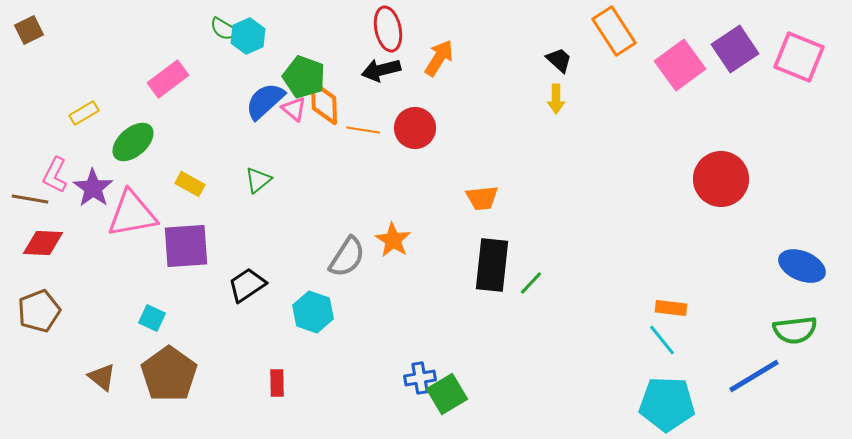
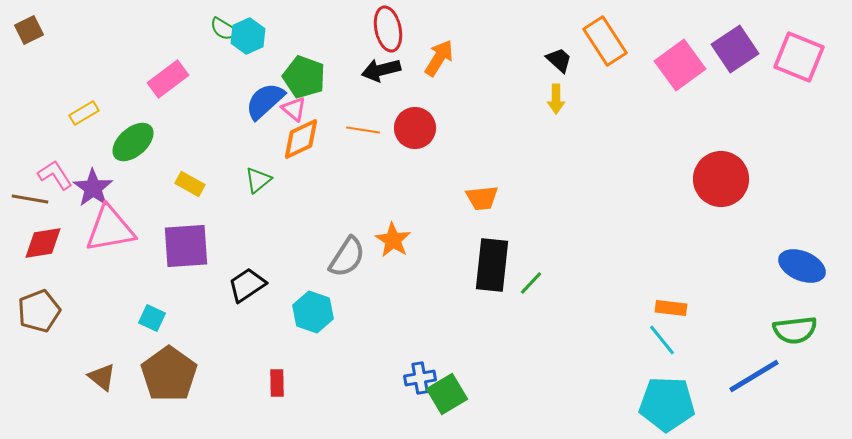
orange rectangle at (614, 31): moved 9 px left, 10 px down
orange diamond at (324, 103): moved 23 px left, 36 px down; rotated 66 degrees clockwise
pink L-shape at (55, 175): rotated 120 degrees clockwise
pink triangle at (132, 214): moved 22 px left, 15 px down
red diamond at (43, 243): rotated 12 degrees counterclockwise
